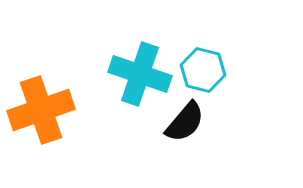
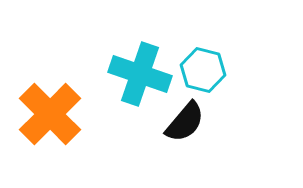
orange cross: moved 9 px right, 4 px down; rotated 26 degrees counterclockwise
